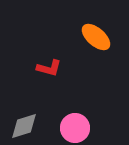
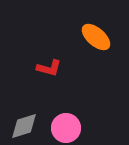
pink circle: moved 9 px left
